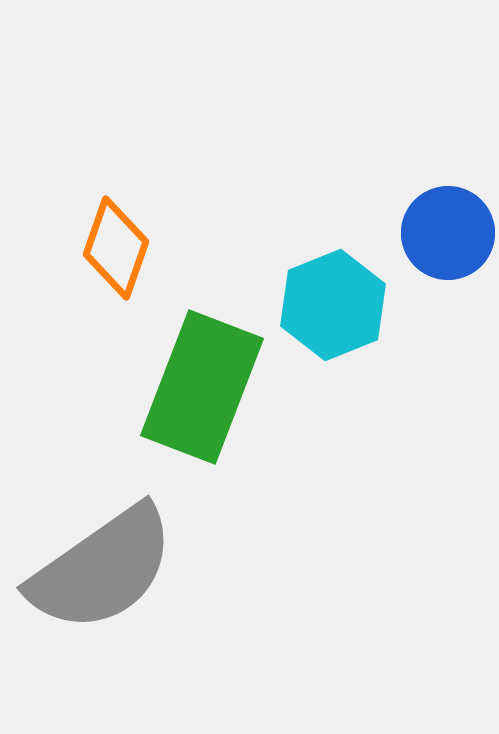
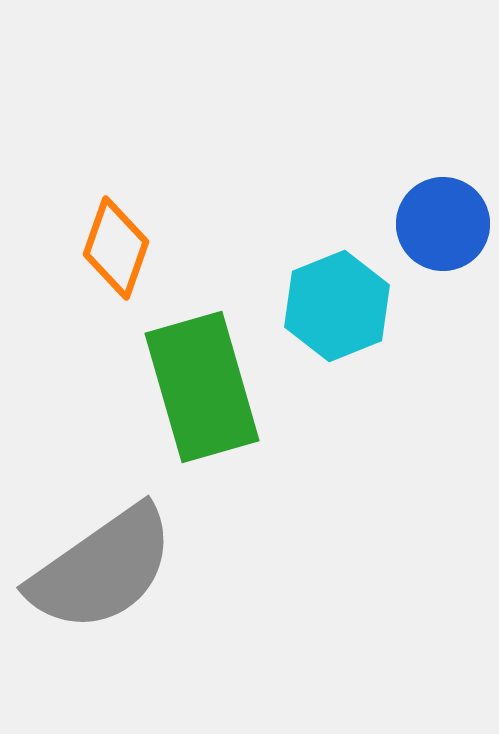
blue circle: moved 5 px left, 9 px up
cyan hexagon: moved 4 px right, 1 px down
green rectangle: rotated 37 degrees counterclockwise
